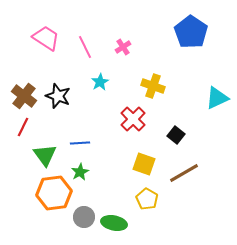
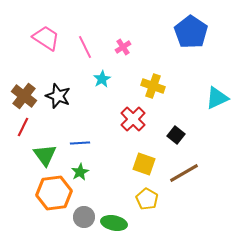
cyan star: moved 2 px right, 3 px up
